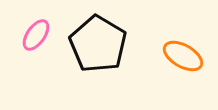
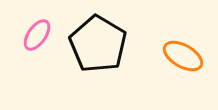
pink ellipse: moved 1 px right
